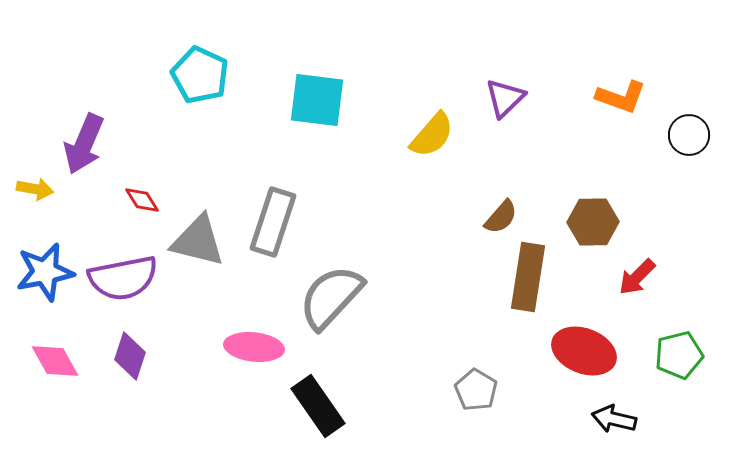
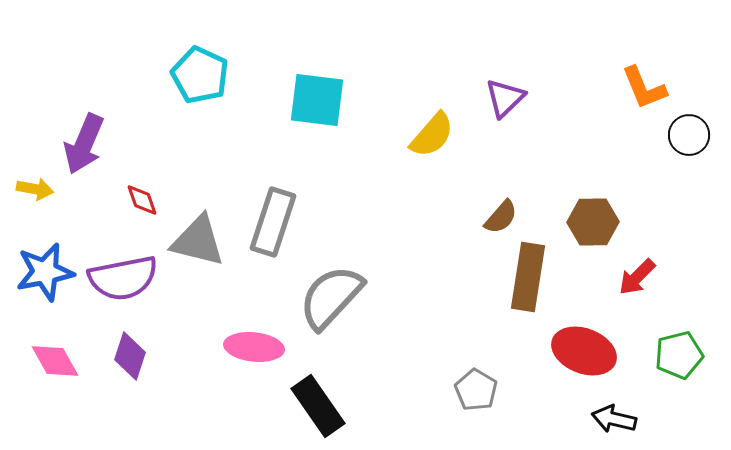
orange L-shape: moved 23 px right, 9 px up; rotated 48 degrees clockwise
red diamond: rotated 12 degrees clockwise
